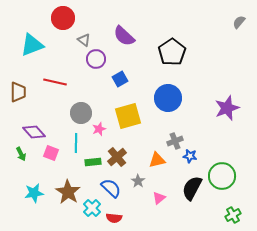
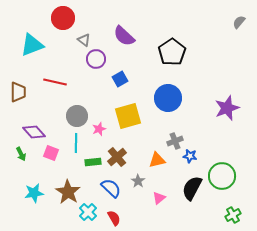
gray circle: moved 4 px left, 3 px down
cyan cross: moved 4 px left, 4 px down
red semicircle: rotated 126 degrees counterclockwise
